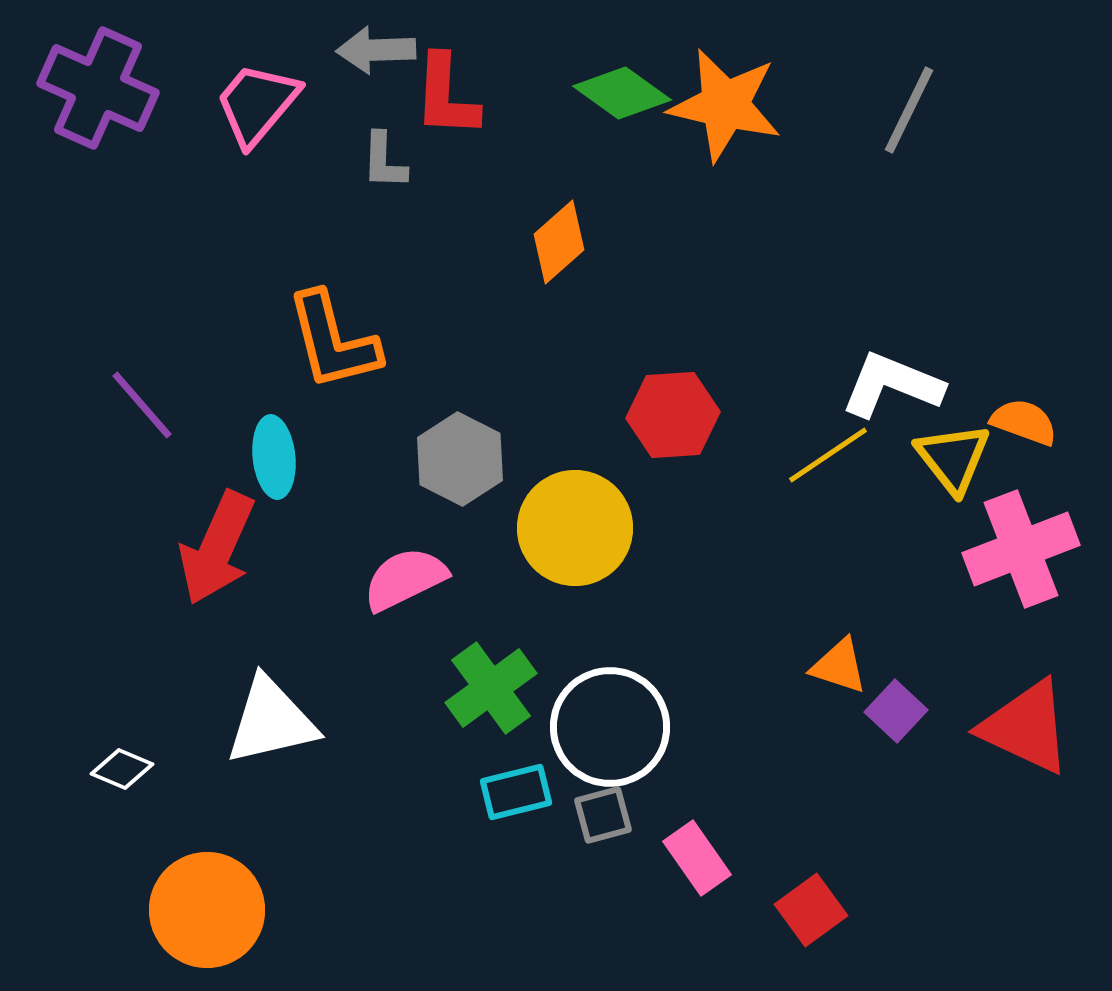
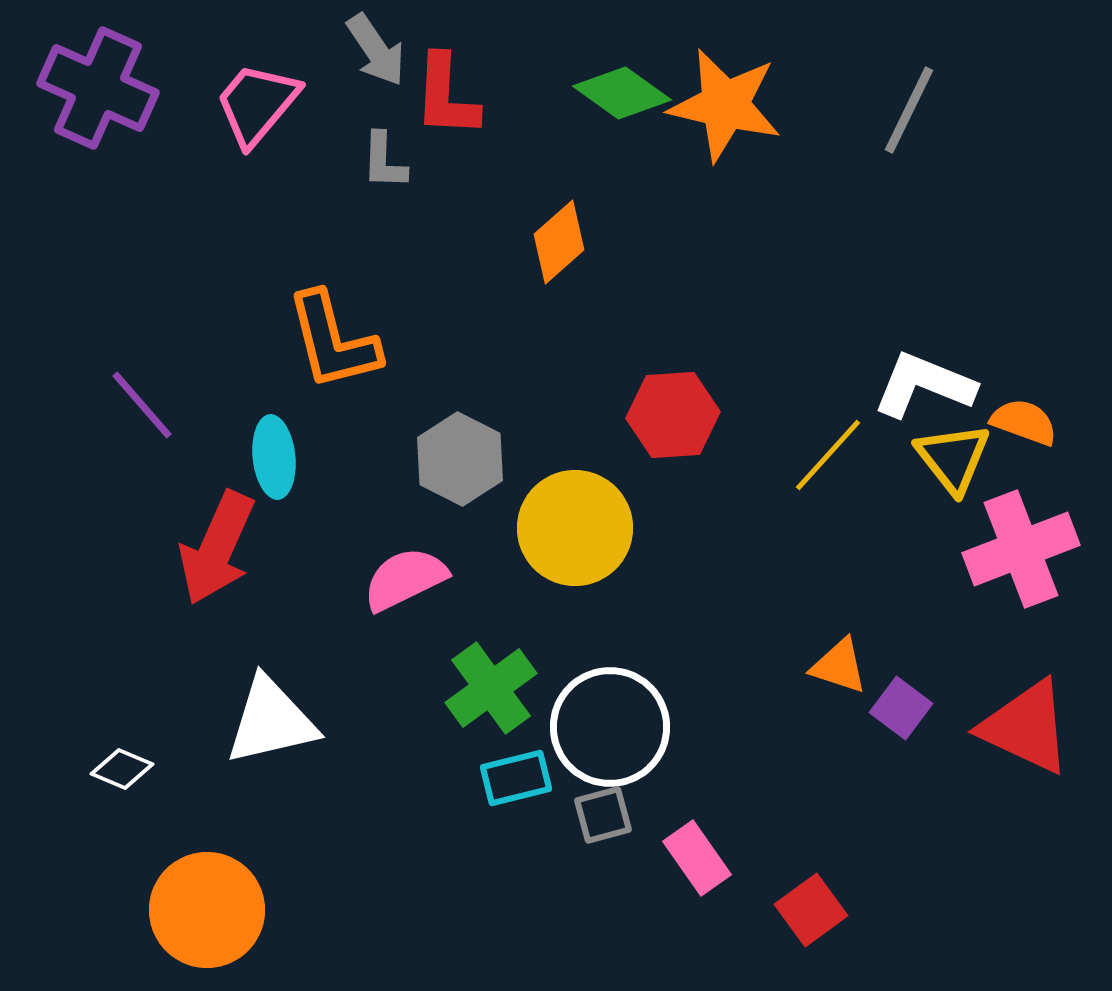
gray arrow: rotated 122 degrees counterclockwise
white L-shape: moved 32 px right
yellow line: rotated 14 degrees counterclockwise
purple square: moved 5 px right, 3 px up; rotated 6 degrees counterclockwise
cyan rectangle: moved 14 px up
